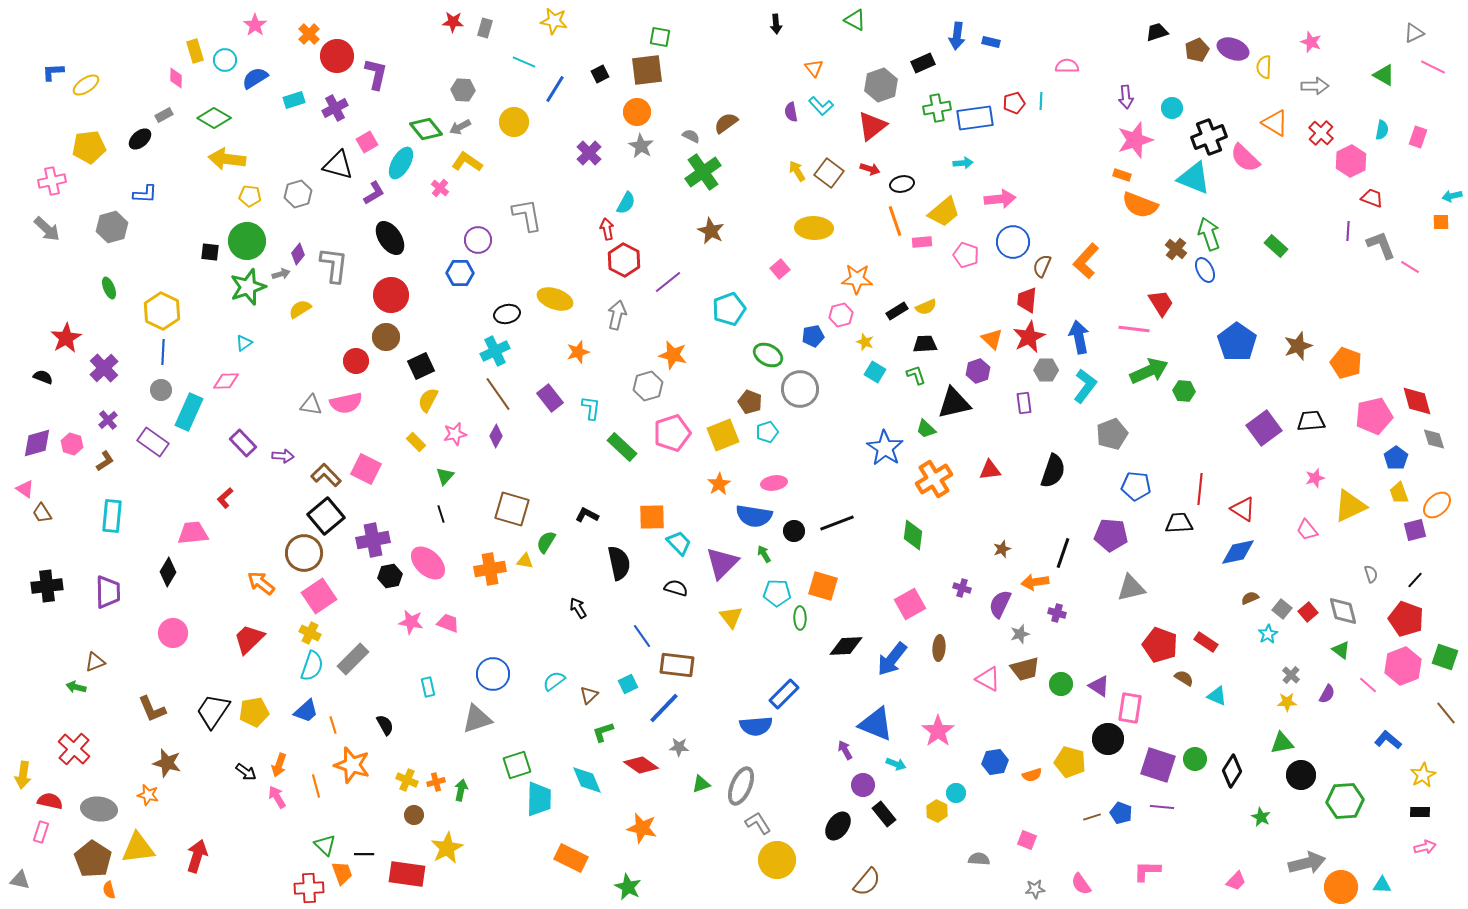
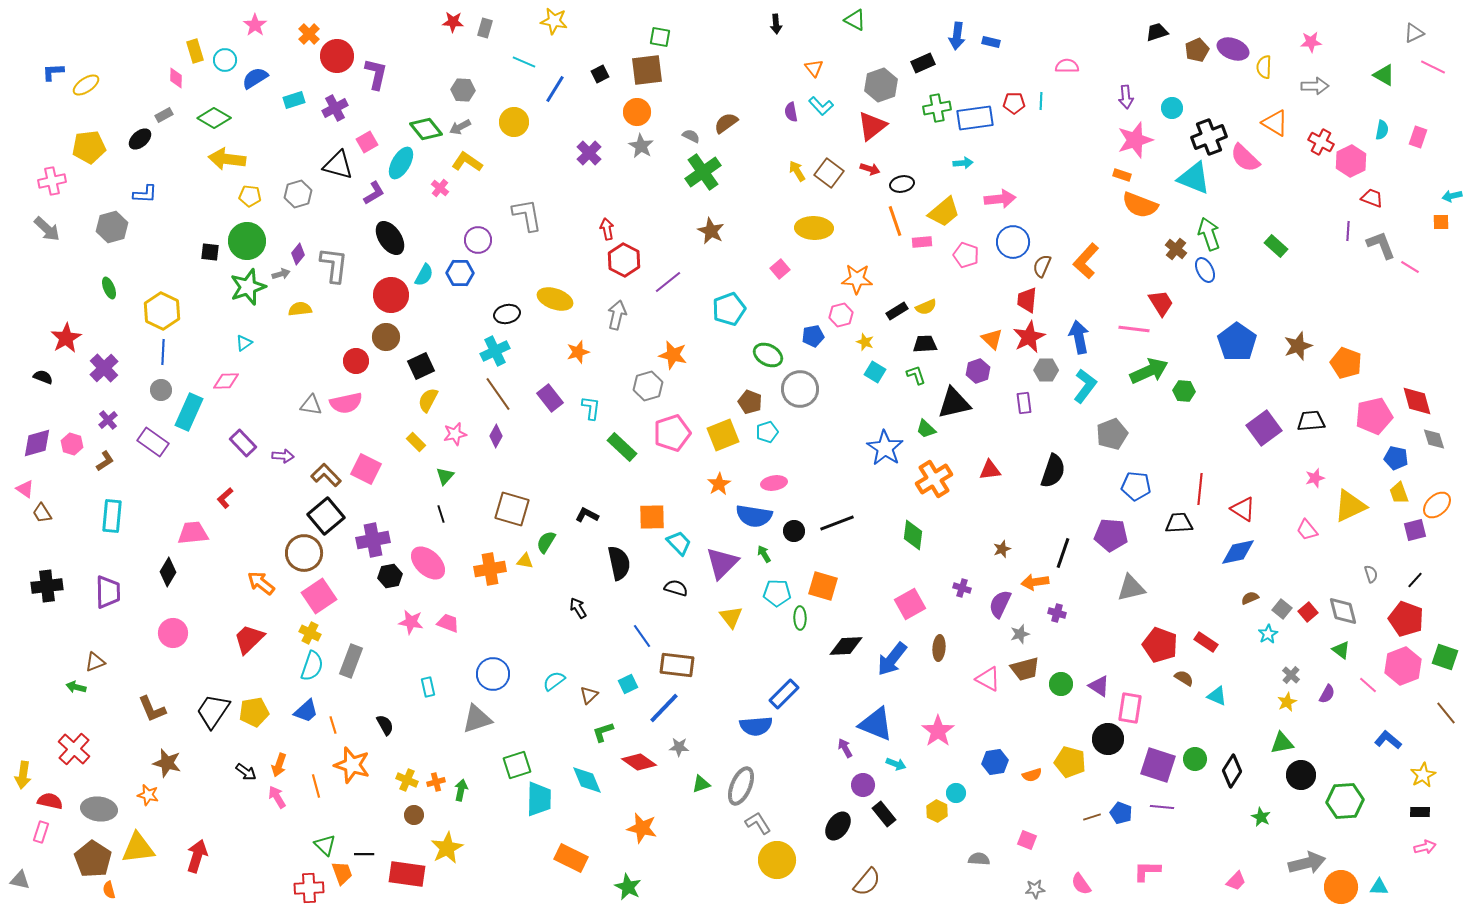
pink star at (1311, 42): rotated 25 degrees counterclockwise
red pentagon at (1014, 103): rotated 15 degrees clockwise
red cross at (1321, 133): moved 9 px down; rotated 15 degrees counterclockwise
cyan semicircle at (626, 203): moved 202 px left, 72 px down
yellow semicircle at (300, 309): rotated 25 degrees clockwise
blue pentagon at (1396, 458): rotated 25 degrees counterclockwise
gray rectangle at (353, 659): moved 2 px left, 2 px down; rotated 24 degrees counterclockwise
yellow star at (1287, 702): rotated 24 degrees counterclockwise
purple arrow at (845, 750): moved 2 px up
red diamond at (641, 765): moved 2 px left, 3 px up
cyan triangle at (1382, 885): moved 3 px left, 2 px down
